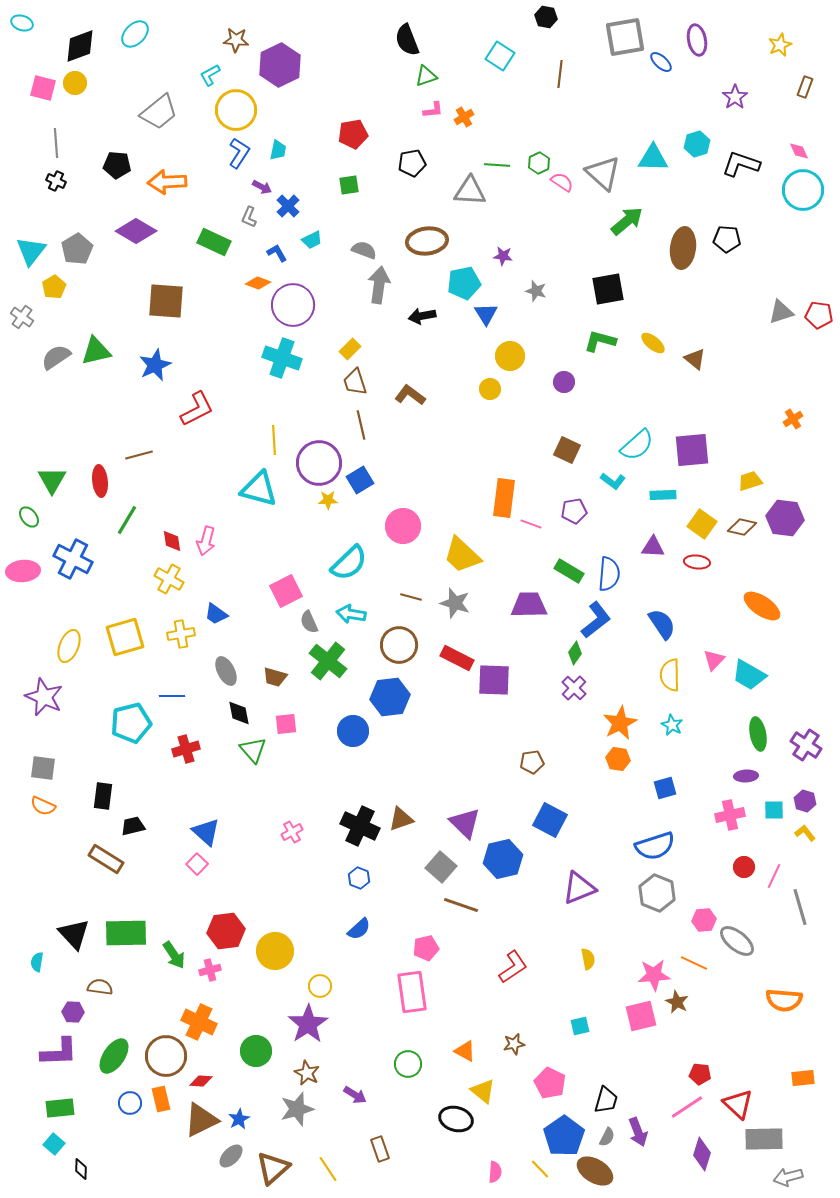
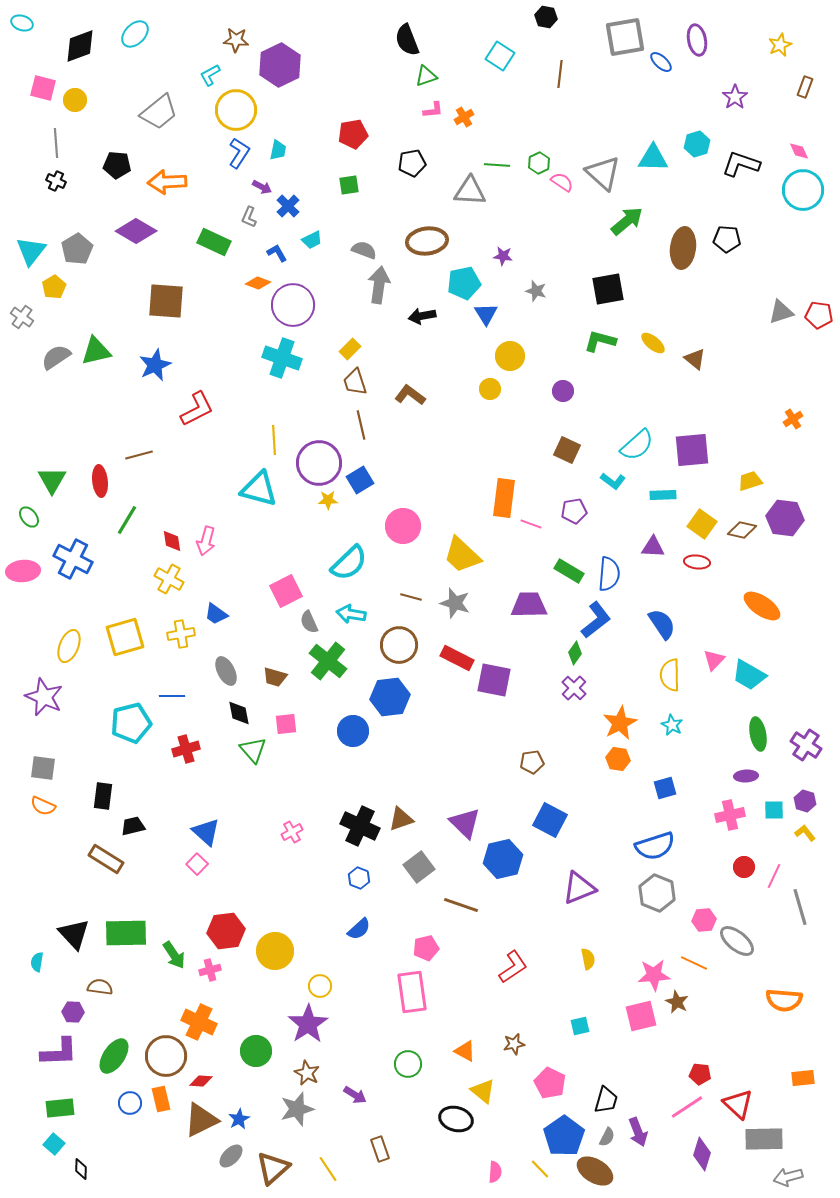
yellow circle at (75, 83): moved 17 px down
purple circle at (564, 382): moved 1 px left, 9 px down
brown diamond at (742, 527): moved 3 px down
purple square at (494, 680): rotated 9 degrees clockwise
gray square at (441, 867): moved 22 px left; rotated 12 degrees clockwise
